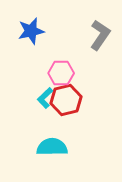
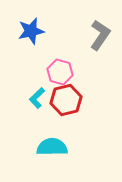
pink hexagon: moved 1 px left, 1 px up; rotated 15 degrees clockwise
cyan L-shape: moved 8 px left
